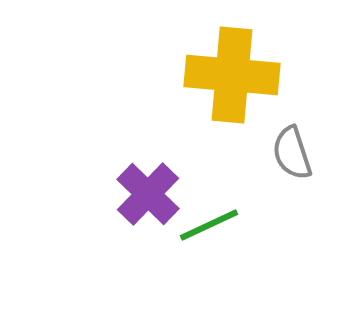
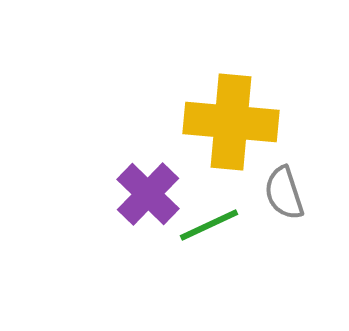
yellow cross: moved 1 px left, 47 px down
gray semicircle: moved 8 px left, 40 px down
